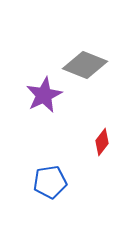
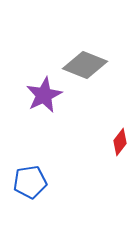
red diamond: moved 18 px right
blue pentagon: moved 20 px left
